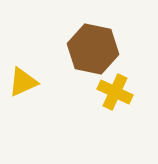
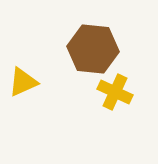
brown hexagon: rotated 6 degrees counterclockwise
